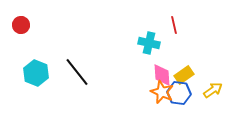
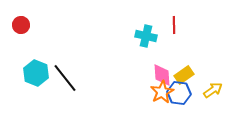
red line: rotated 12 degrees clockwise
cyan cross: moved 3 px left, 7 px up
black line: moved 12 px left, 6 px down
orange star: rotated 20 degrees clockwise
